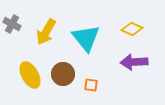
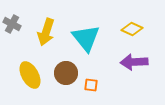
yellow arrow: rotated 12 degrees counterclockwise
brown circle: moved 3 px right, 1 px up
